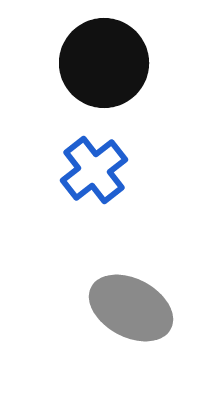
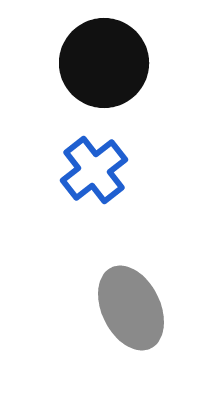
gray ellipse: rotated 36 degrees clockwise
